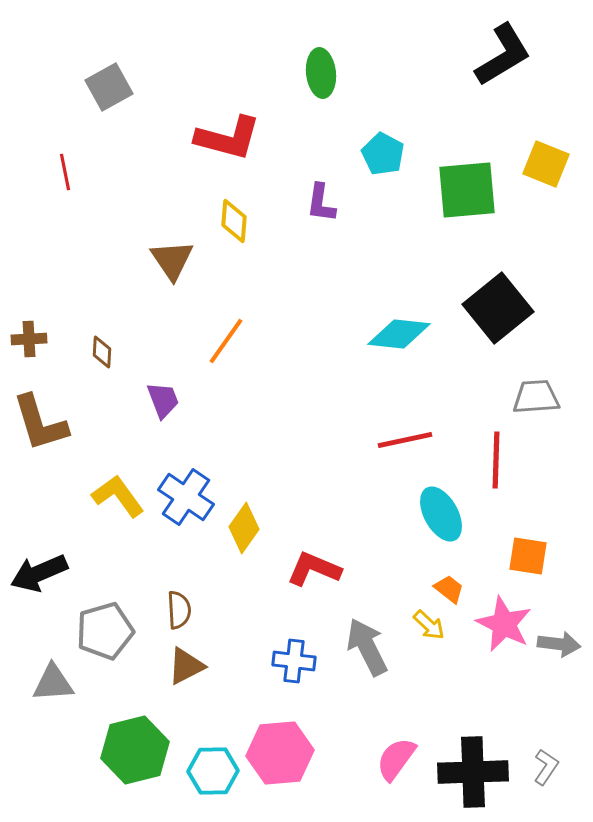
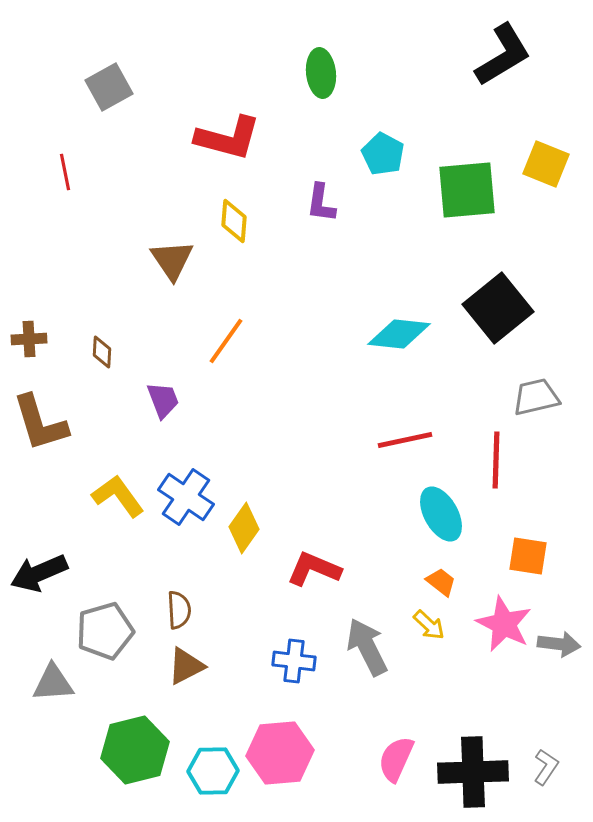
gray trapezoid at (536, 397): rotated 9 degrees counterclockwise
orange trapezoid at (449, 589): moved 8 px left, 7 px up
pink semicircle at (396, 759): rotated 12 degrees counterclockwise
